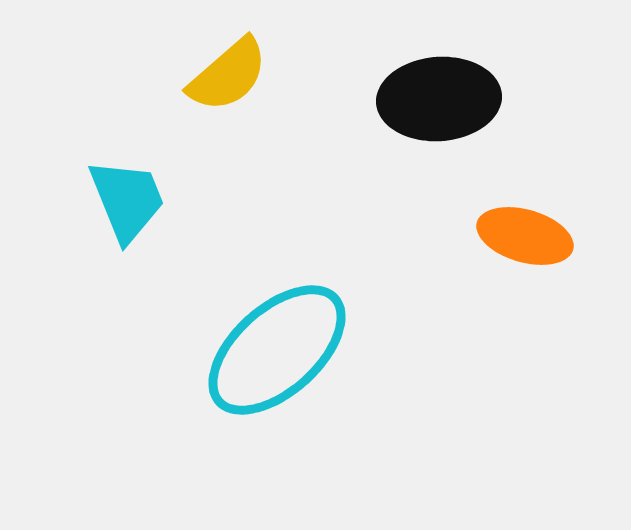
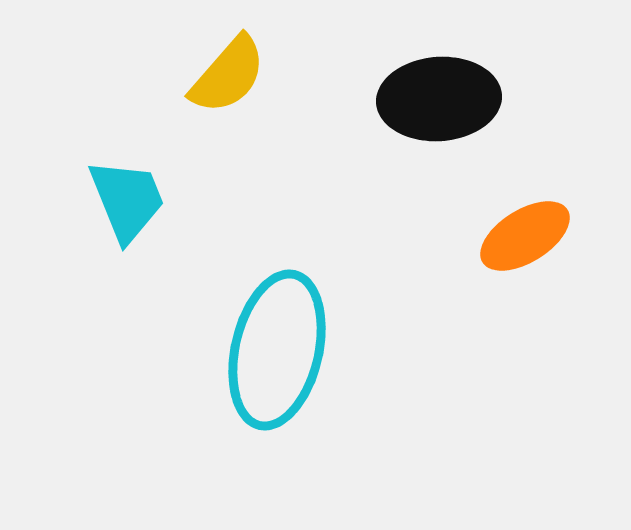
yellow semicircle: rotated 8 degrees counterclockwise
orange ellipse: rotated 48 degrees counterclockwise
cyan ellipse: rotated 35 degrees counterclockwise
